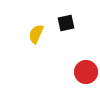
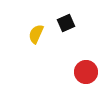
black square: rotated 12 degrees counterclockwise
